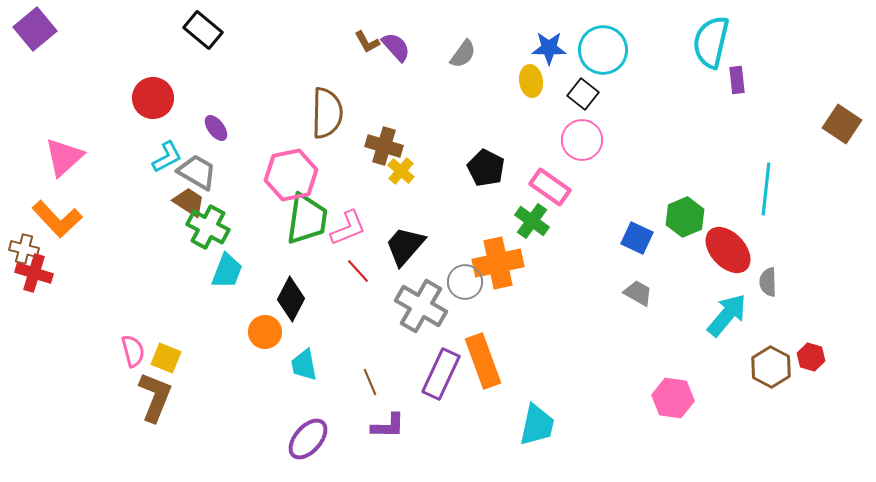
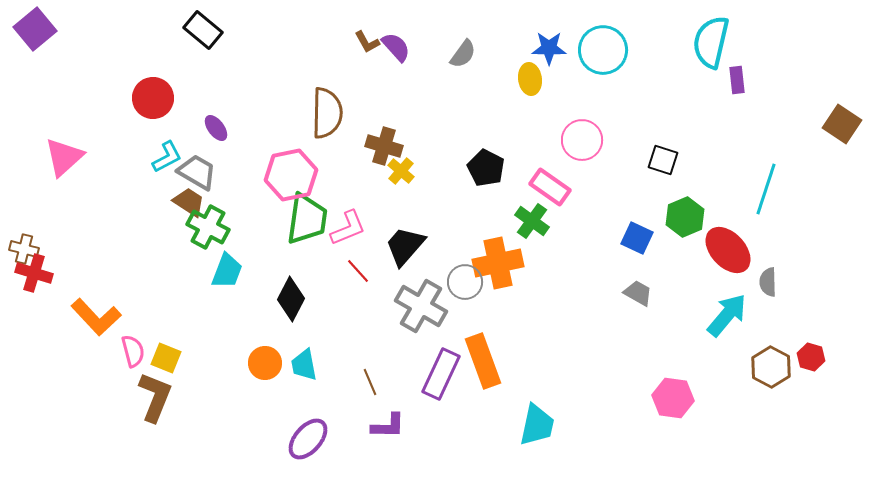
yellow ellipse at (531, 81): moved 1 px left, 2 px up
black square at (583, 94): moved 80 px right, 66 px down; rotated 20 degrees counterclockwise
cyan line at (766, 189): rotated 12 degrees clockwise
orange L-shape at (57, 219): moved 39 px right, 98 px down
orange circle at (265, 332): moved 31 px down
